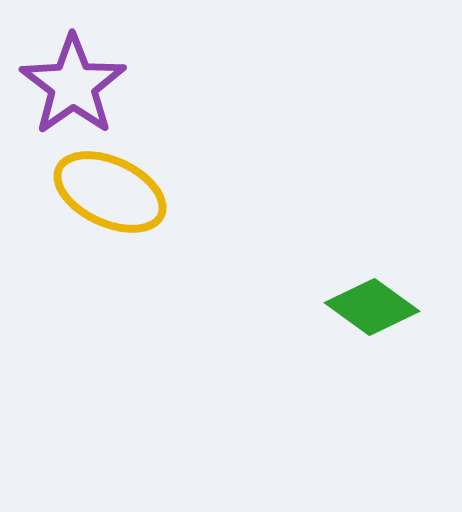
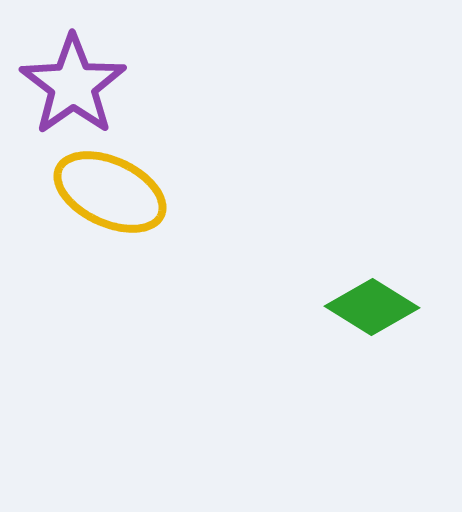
green diamond: rotated 4 degrees counterclockwise
